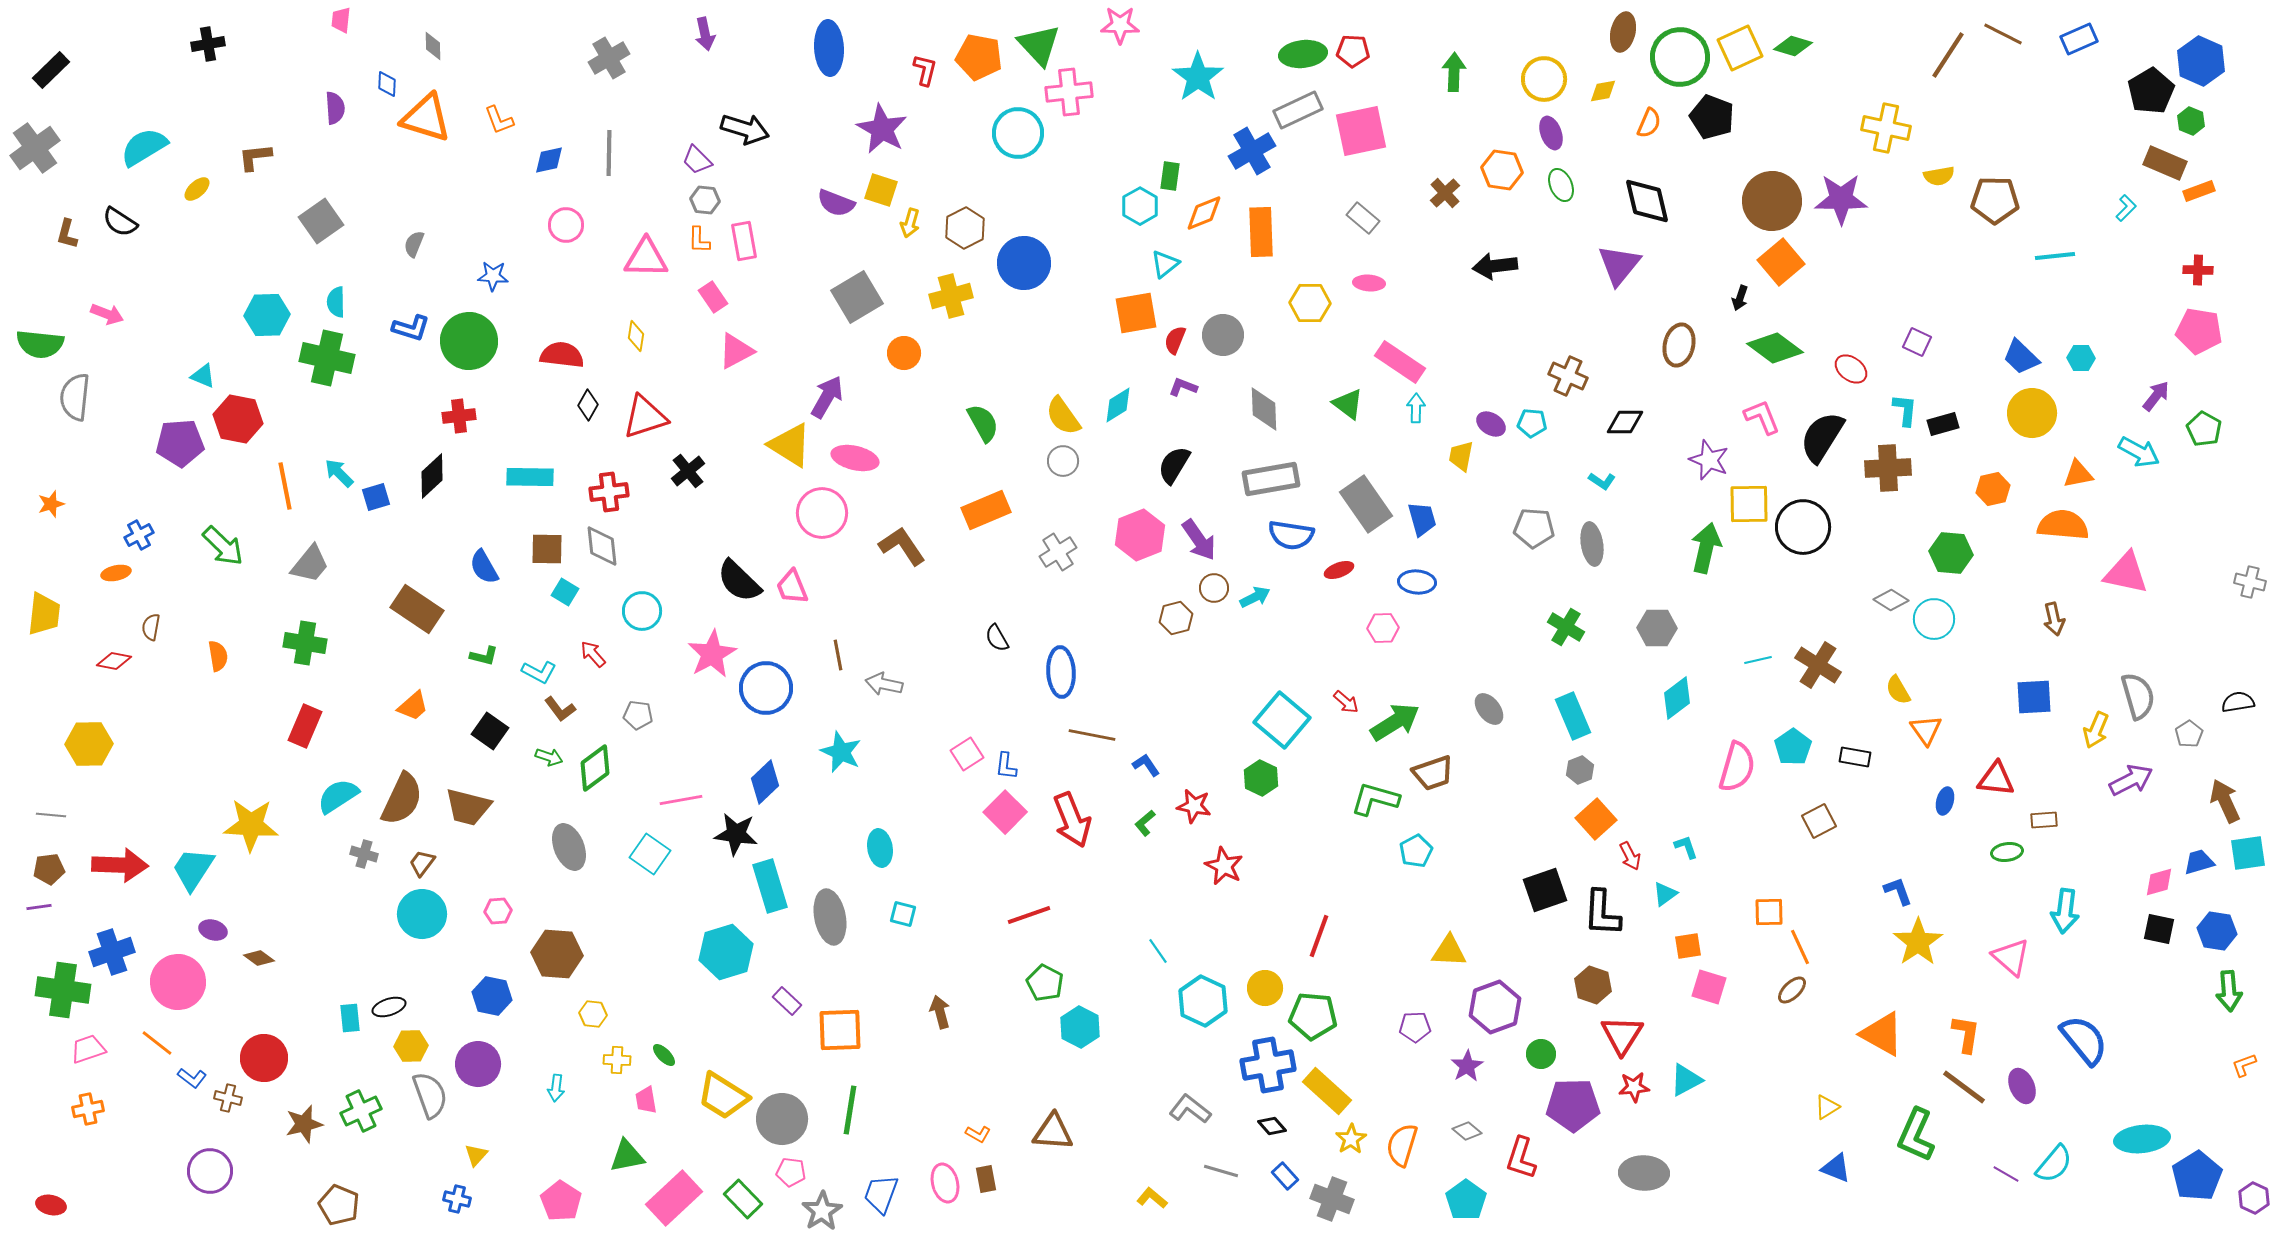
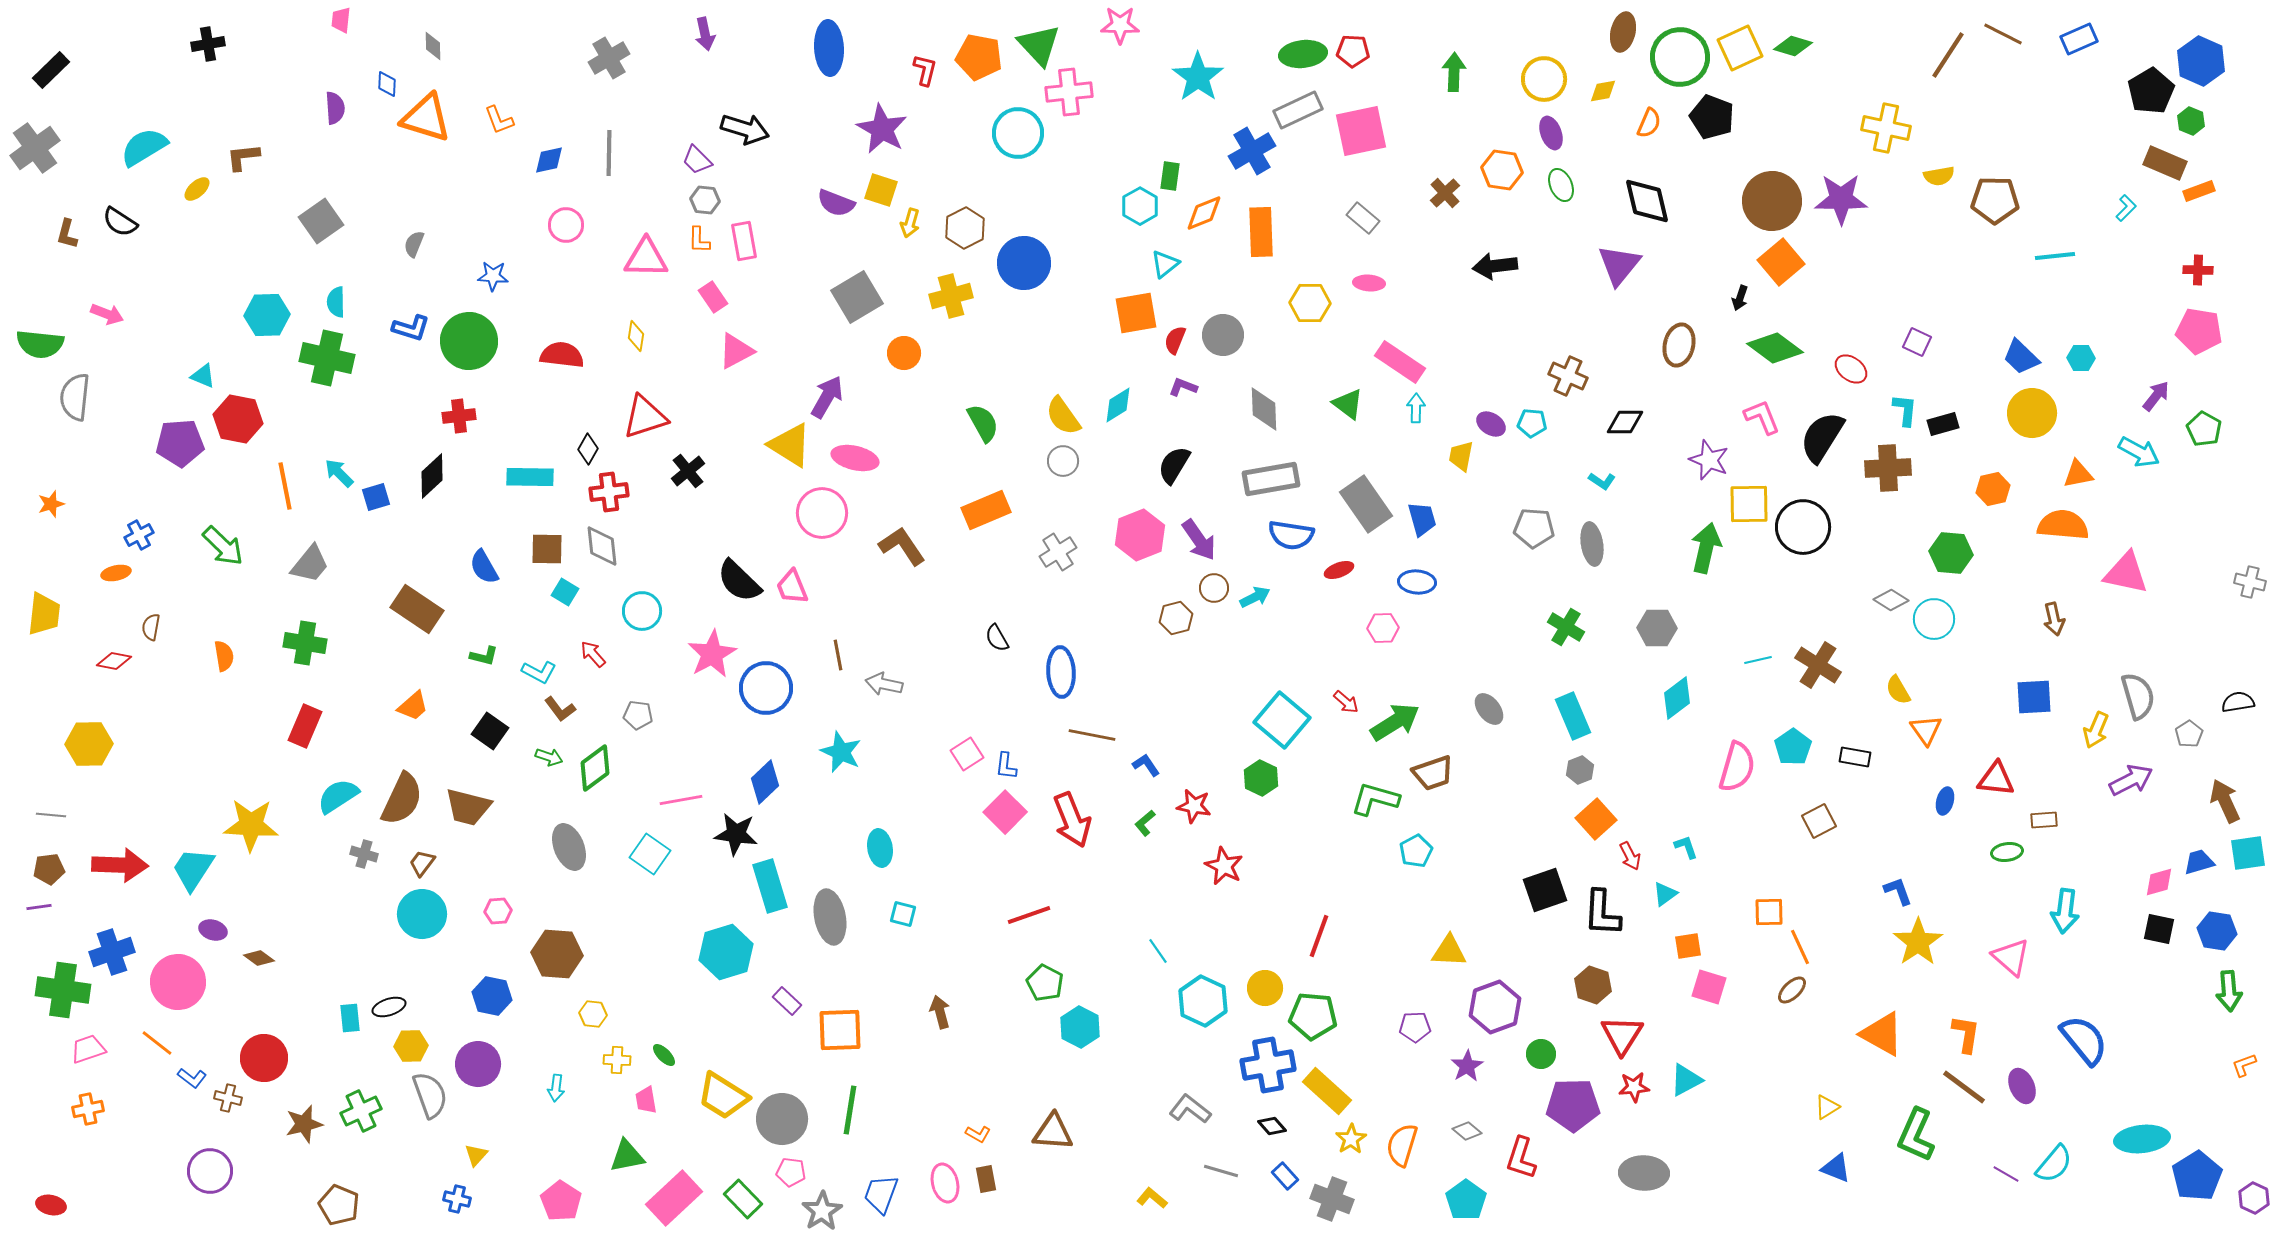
brown L-shape at (255, 157): moved 12 px left
black diamond at (588, 405): moved 44 px down
orange semicircle at (218, 656): moved 6 px right
